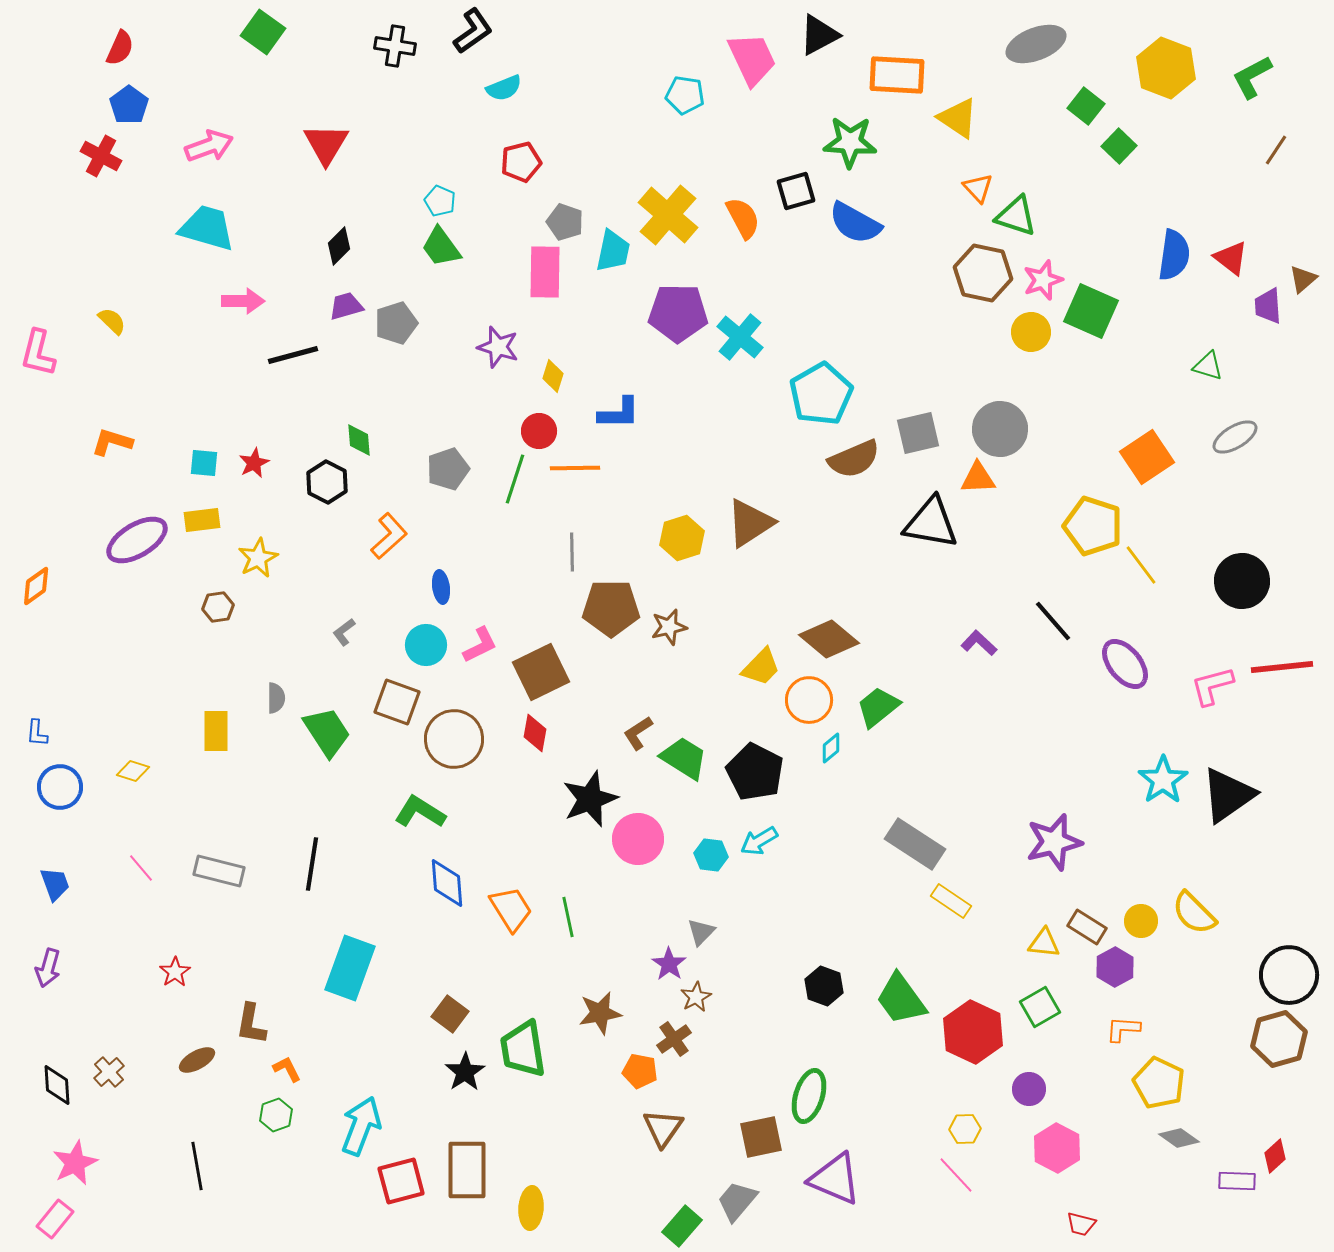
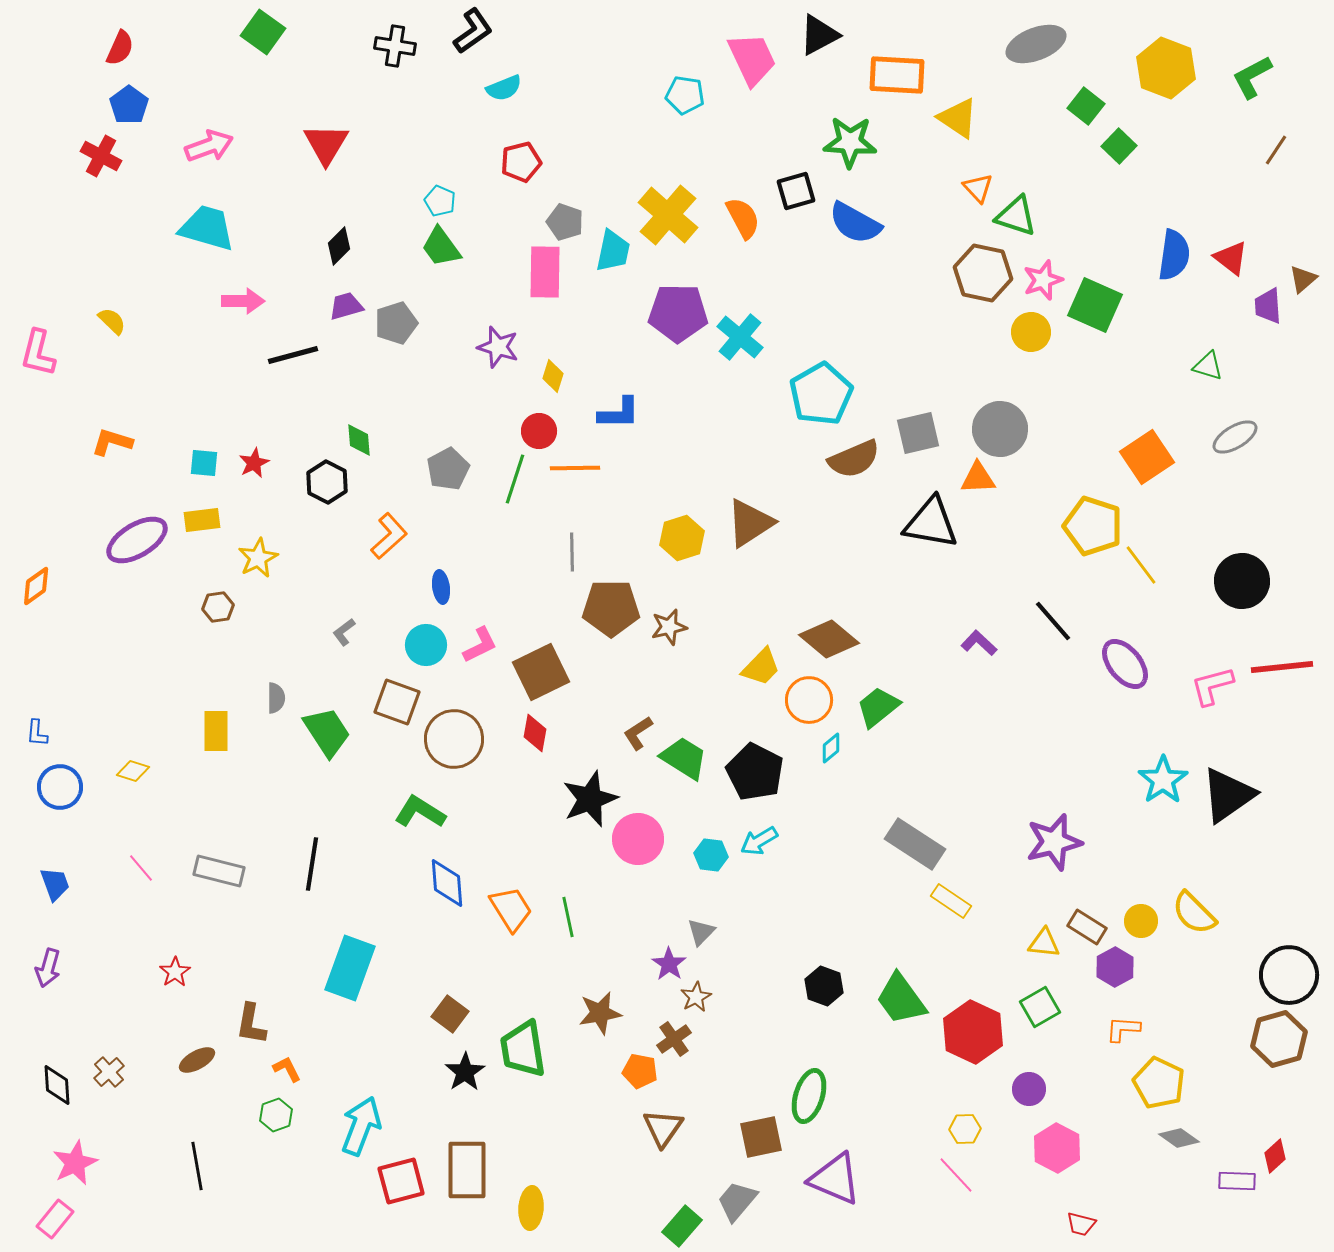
green square at (1091, 311): moved 4 px right, 6 px up
gray pentagon at (448, 469): rotated 9 degrees counterclockwise
